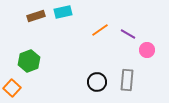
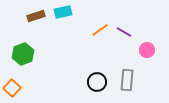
purple line: moved 4 px left, 2 px up
green hexagon: moved 6 px left, 7 px up
